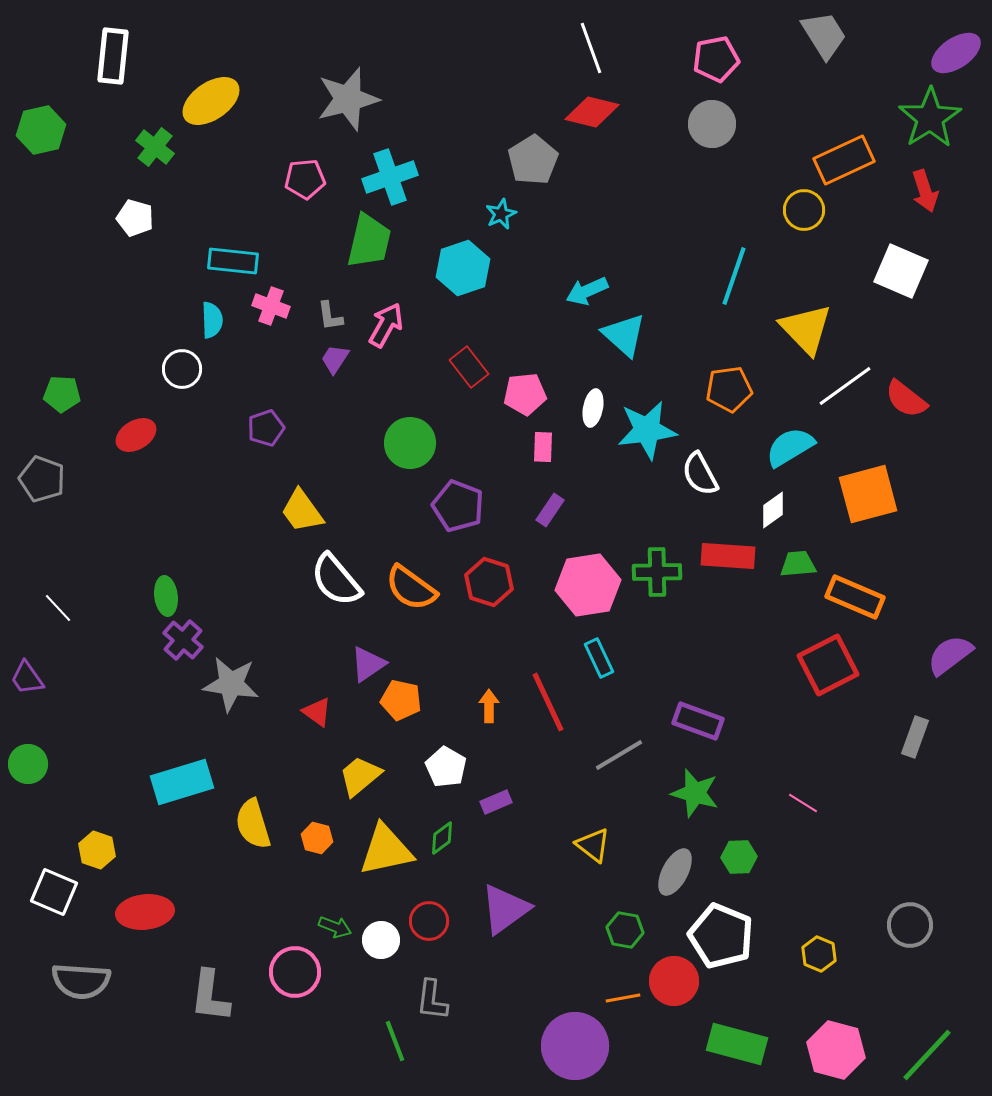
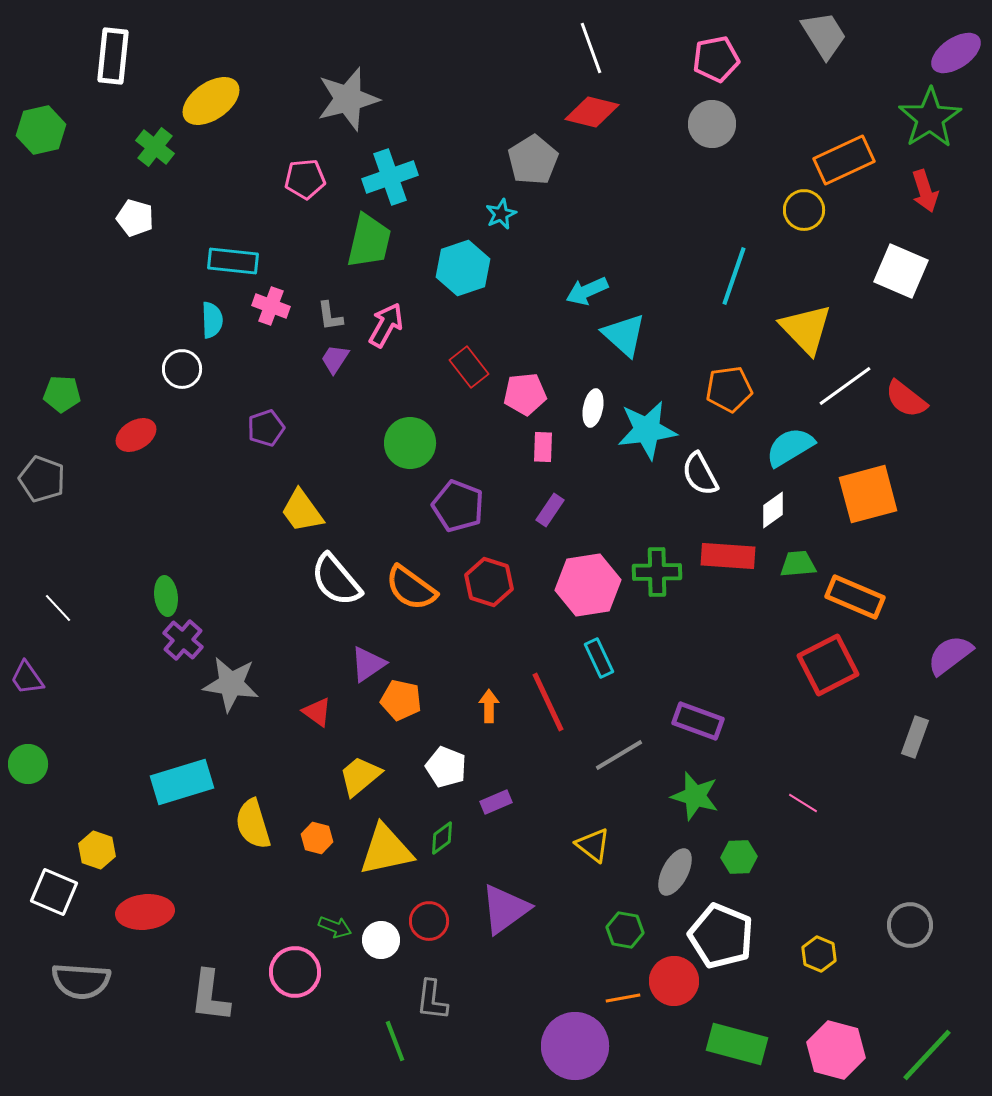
white pentagon at (446, 767): rotated 9 degrees counterclockwise
green star at (695, 793): moved 3 px down
